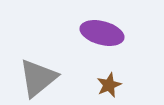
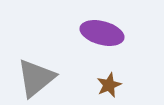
gray triangle: moved 2 px left
